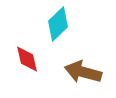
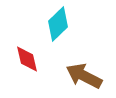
brown arrow: moved 1 px right, 4 px down; rotated 12 degrees clockwise
